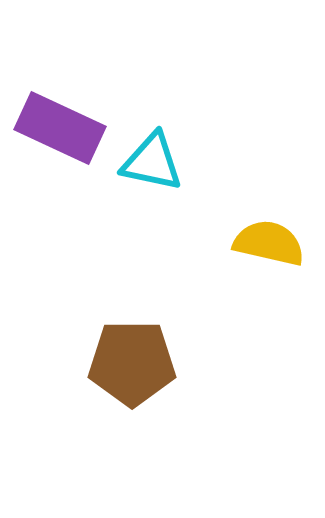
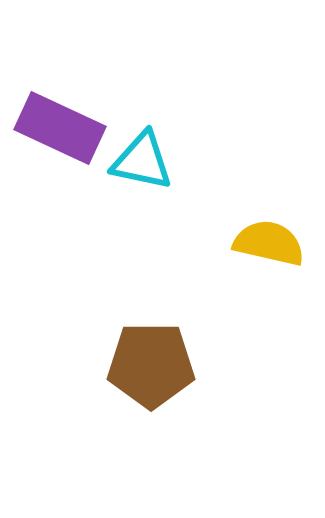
cyan triangle: moved 10 px left, 1 px up
brown pentagon: moved 19 px right, 2 px down
